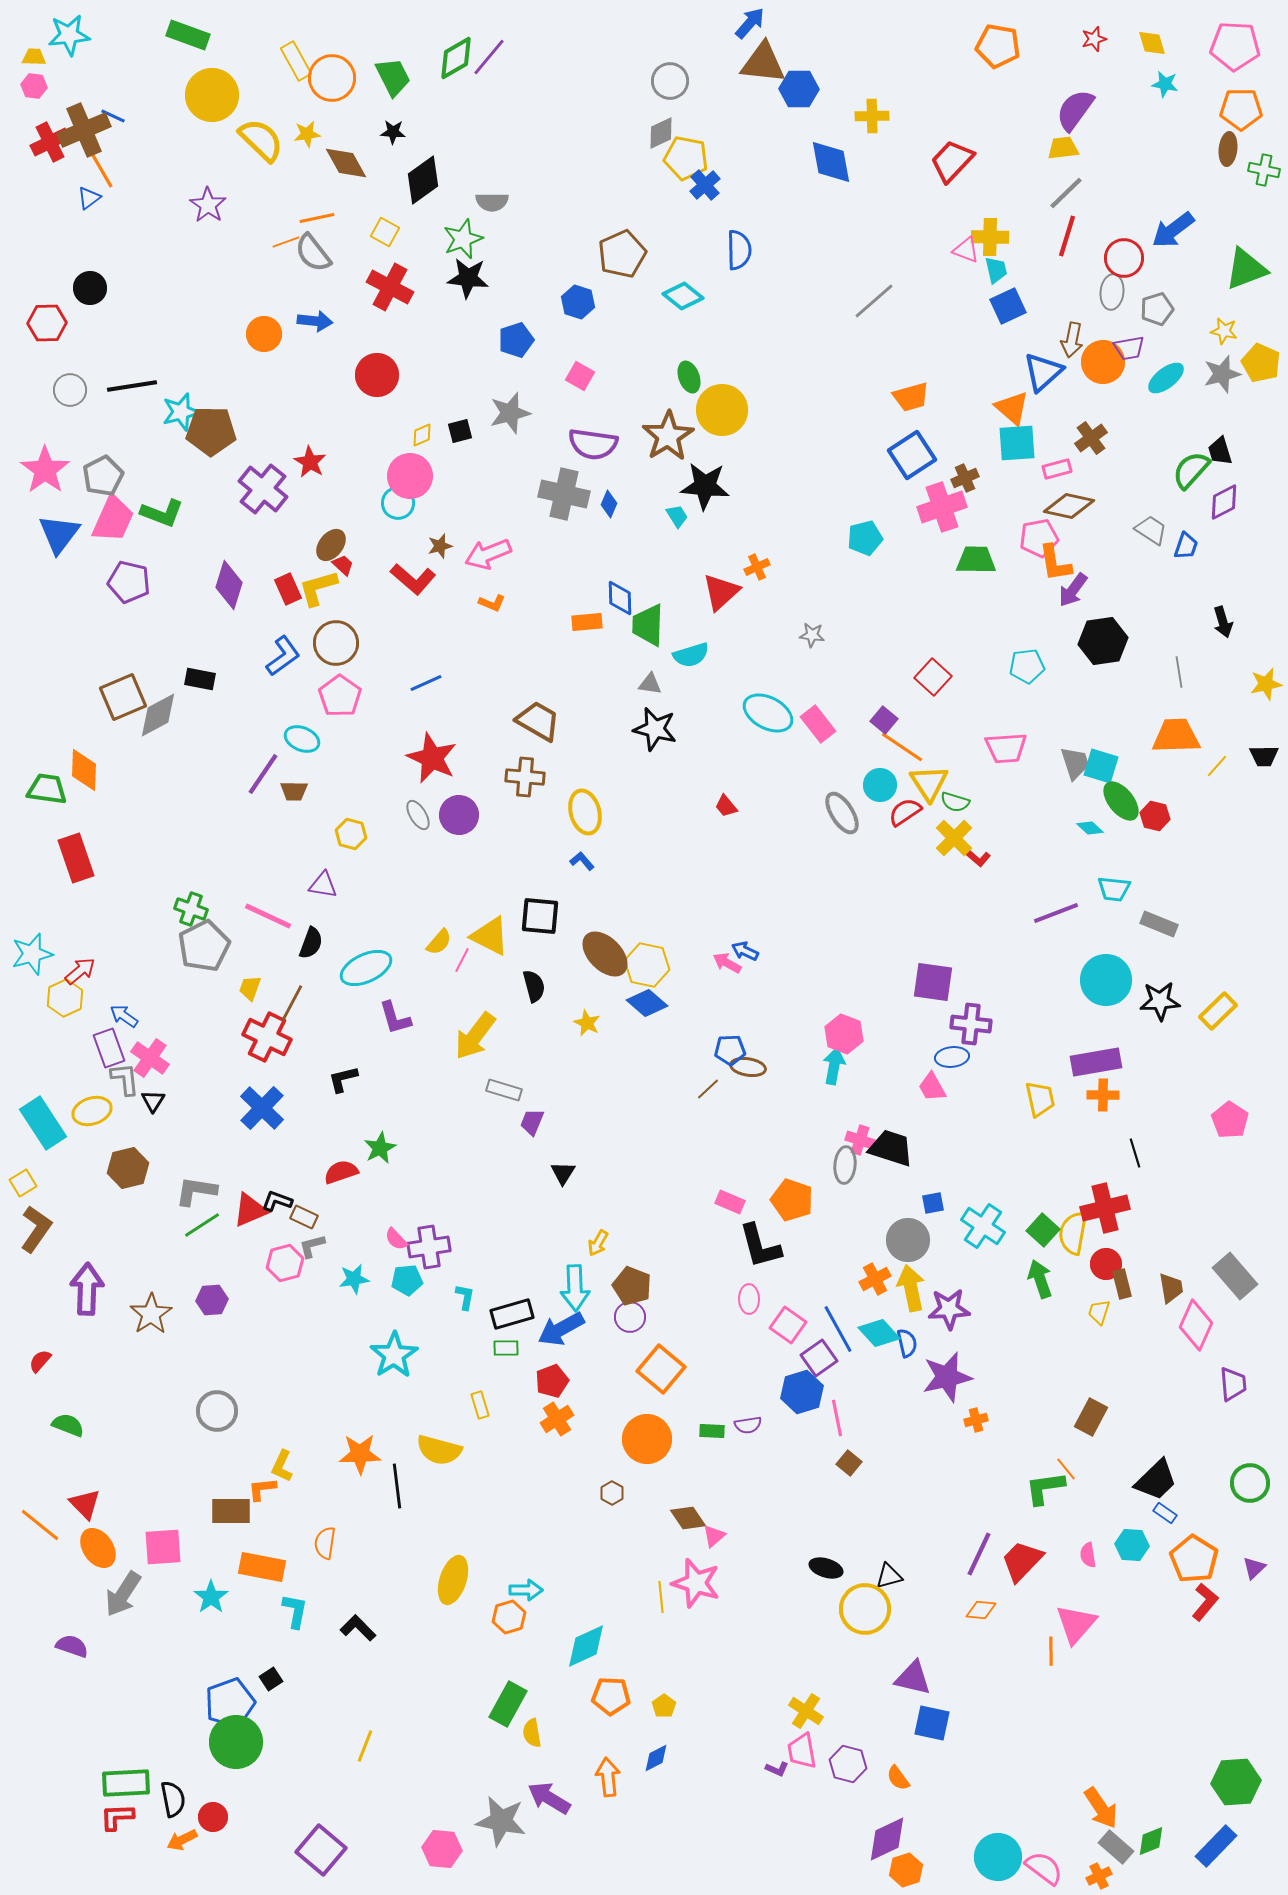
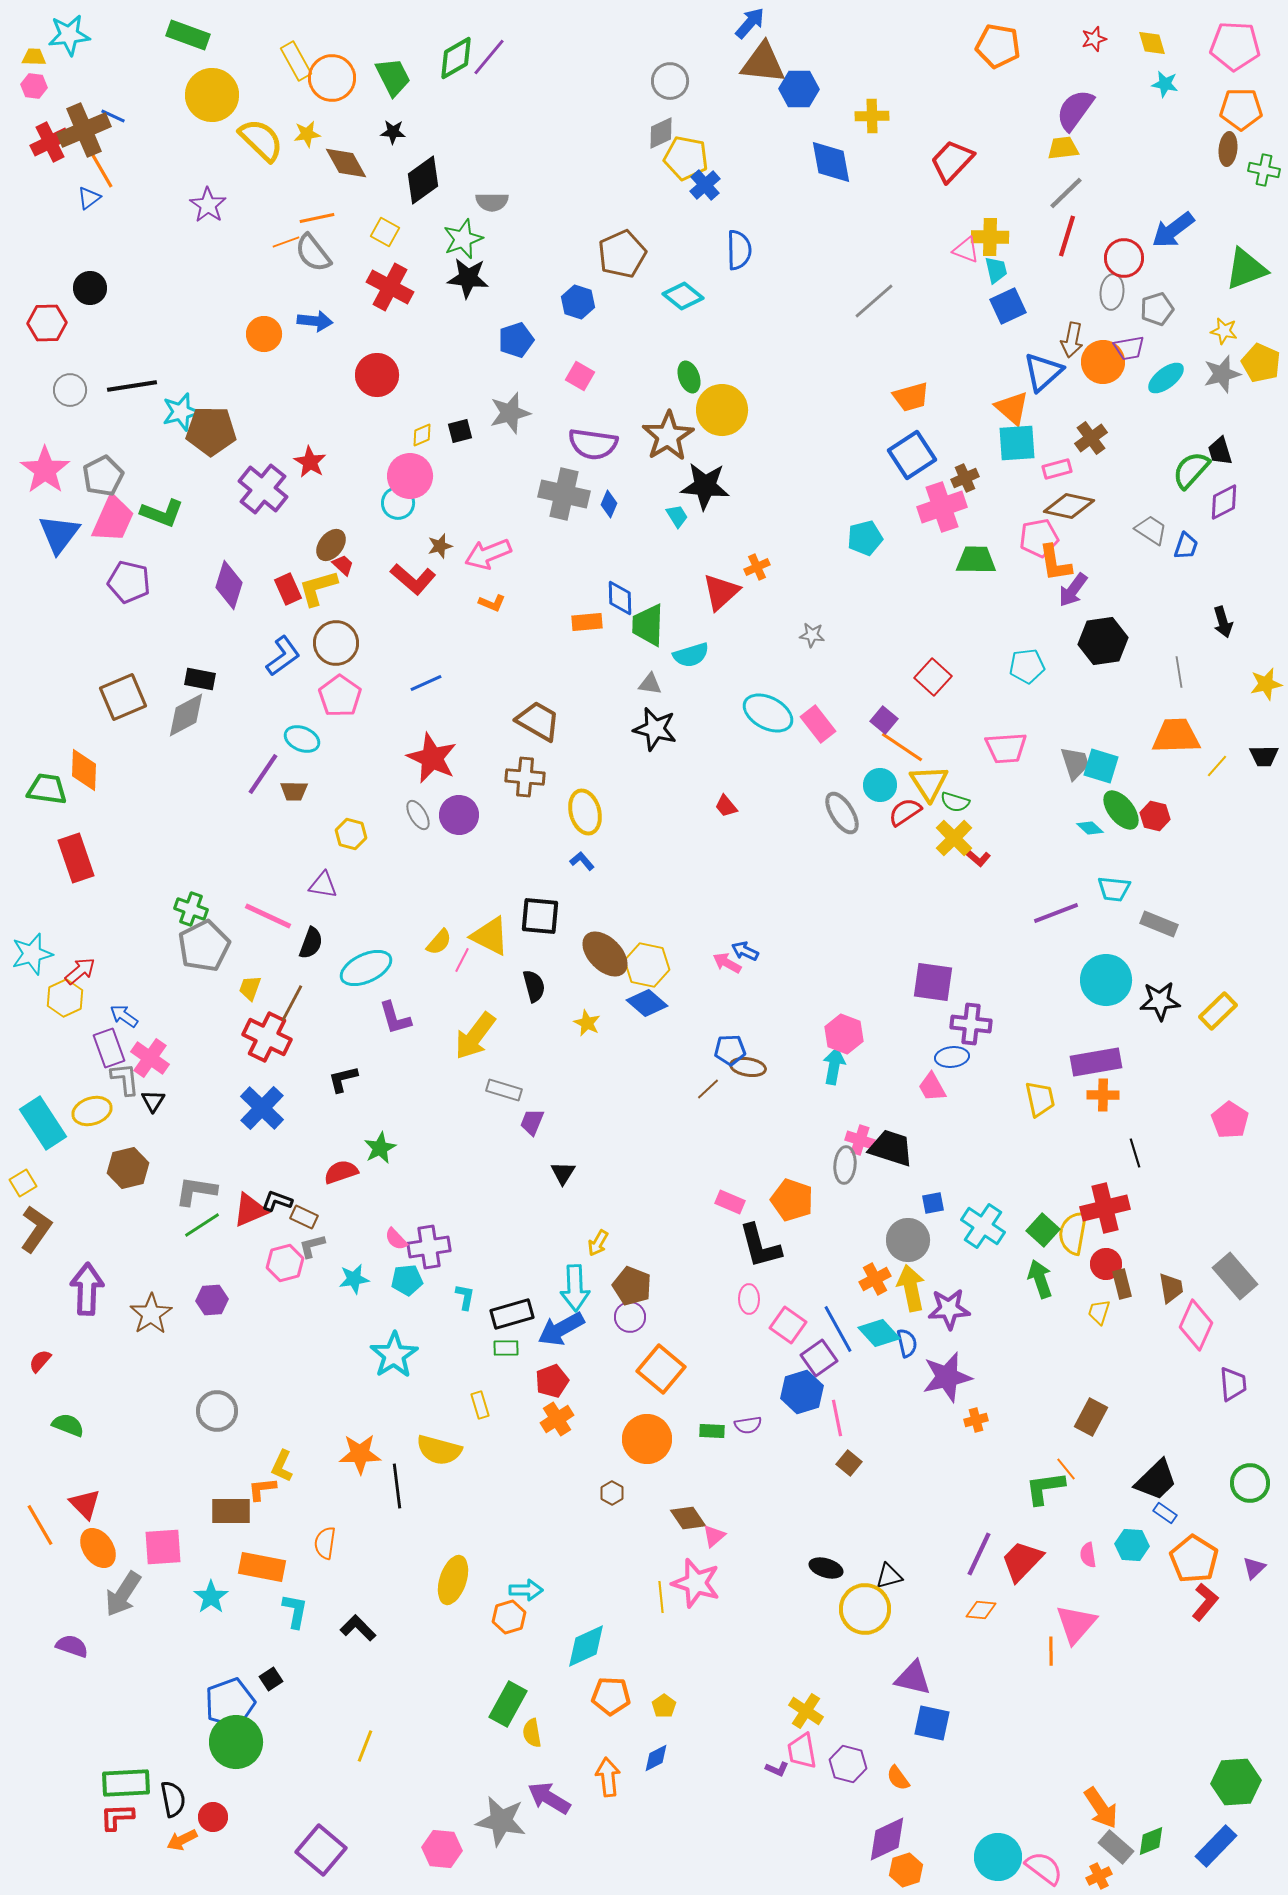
gray diamond at (158, 715): moved 28 px right
green ellipse at (1121, 801): moved 9 px down
orange line at (40, 1525): rotated 21 degrees clockwise
